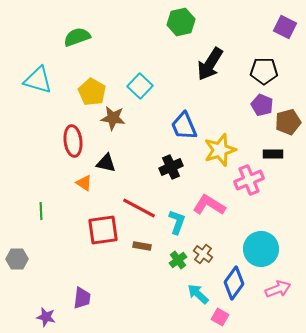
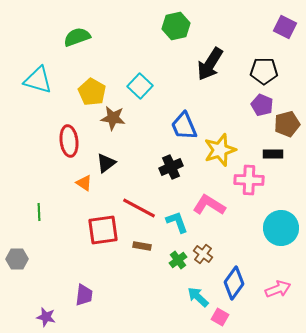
green hexagon: moved 5 px left, 4 px down
brown pentagon: moved 1 px left, 2 px down
red ellipse: moved 4 px left
black triangle: rotated 50 degrees counterclockwise
pink cross: rotated 24 degrees clockwise
green line: moved 2 px left, 1 px down
cyan L-shape: rotated 40 degrees counterclockwise
cyan circle: moved 20 px right, 21 px up
cyan arrow: moved 3 px down
purple trapezoid: moved 2 px right, 3 px up
